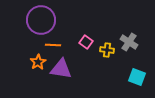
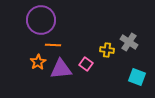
pink square: moved 22 px down
purple triangle: rotated 15 degrees counterclockwise
